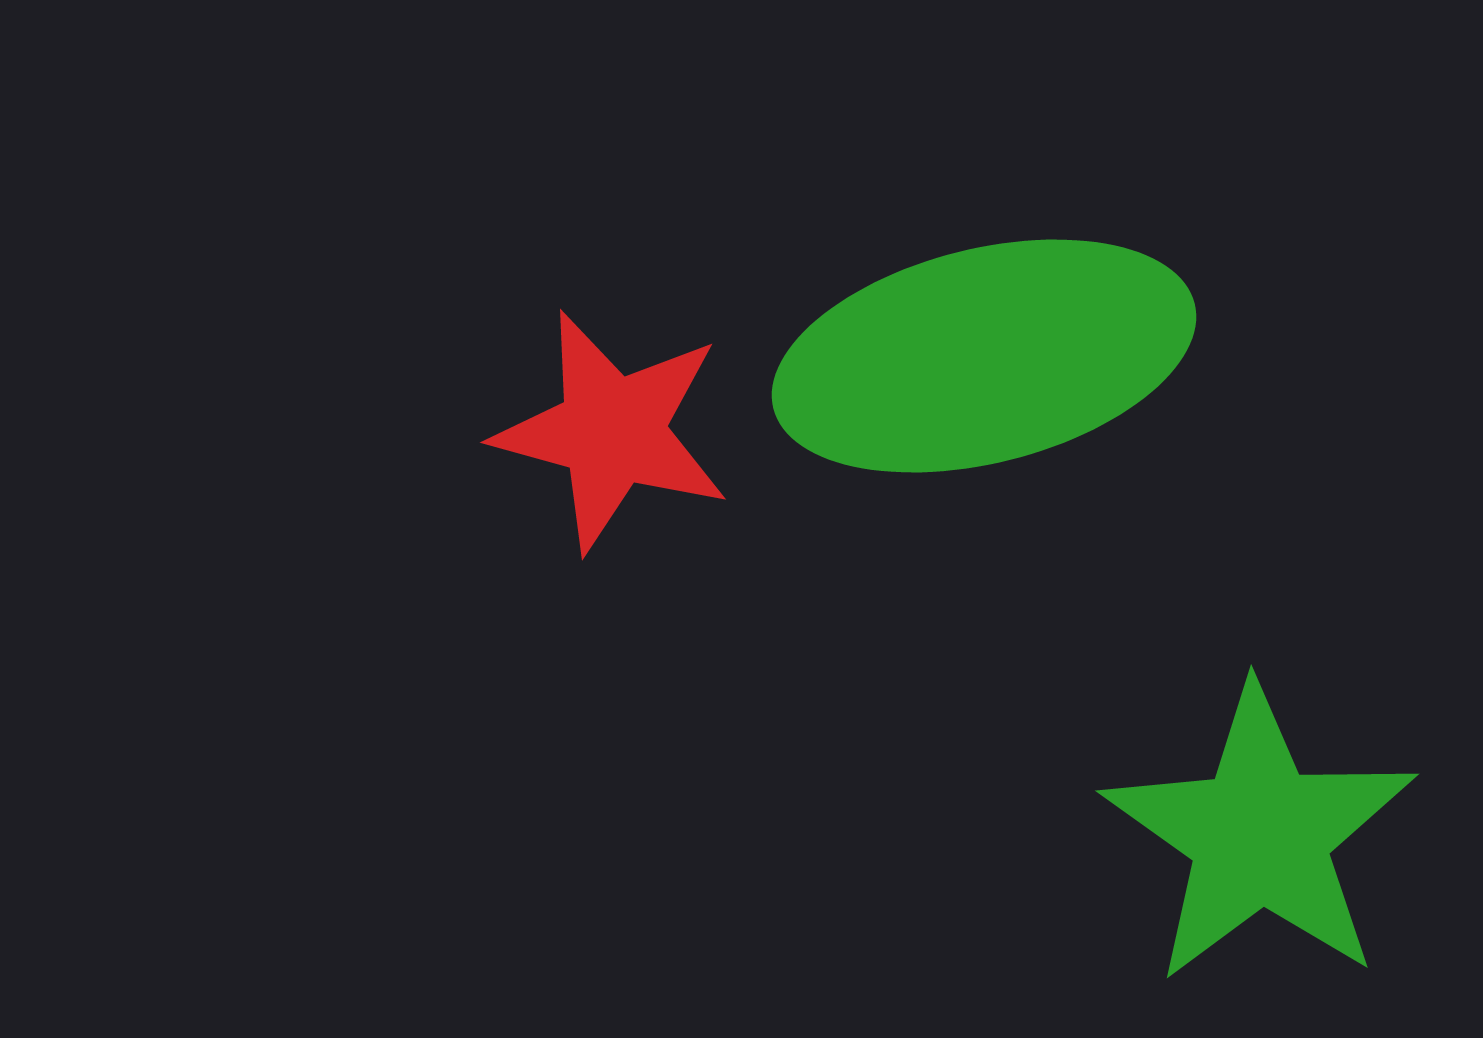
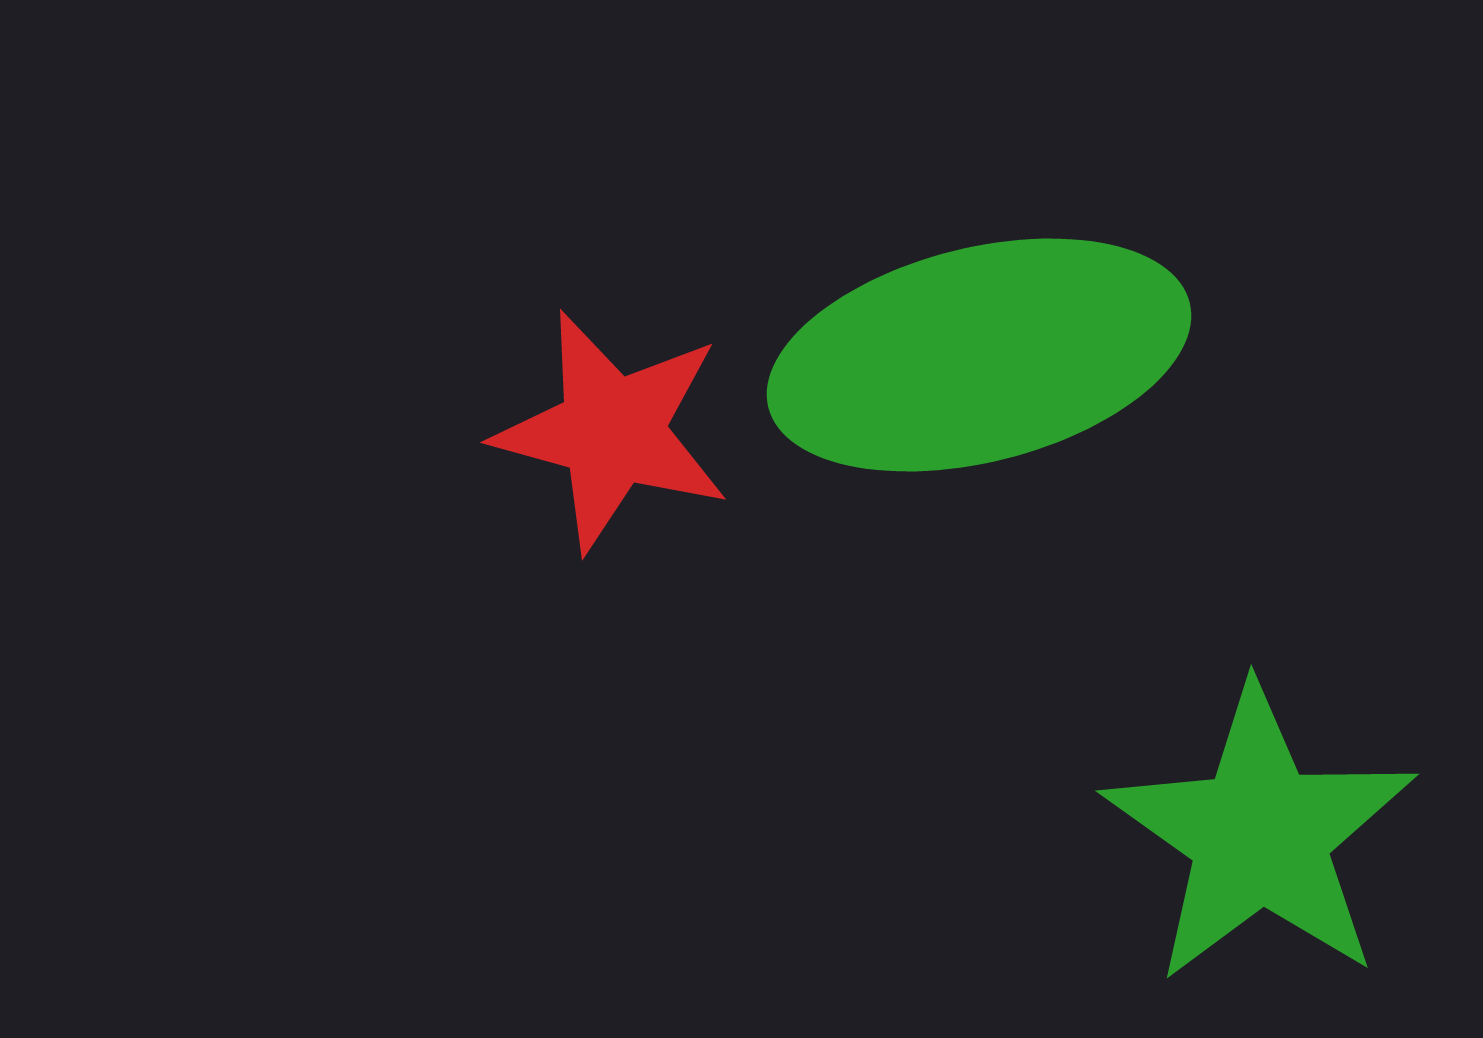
green ellipse: moved 5 px left, 1 px up
